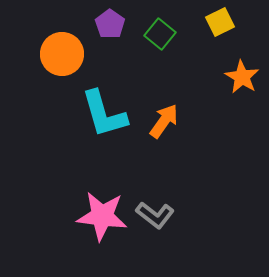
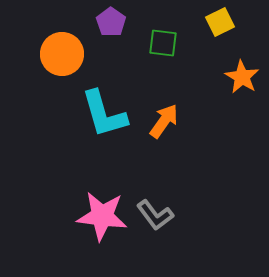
purple pentagon: moved 1 px right, 2 px up
green square: moved 3 px right, 9 px down; rotated 32 degrees counterclockwise
gray L-shape: rotated 15 degrees clockwise
